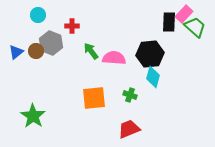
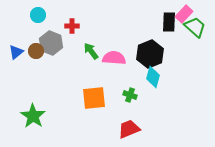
black hexagon: rotated 16 degrees counterclockwise
